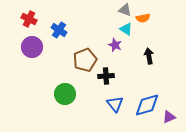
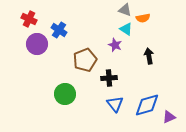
purple circle: moved 5 px right, 3 px up
black cross: moved 3 px right, 2 px down
